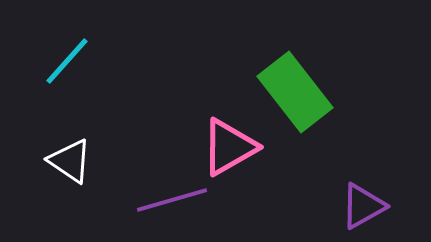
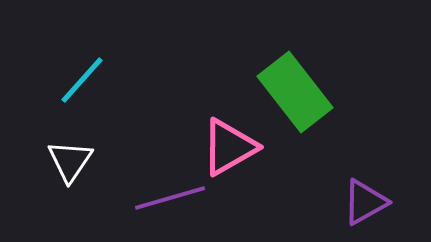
cyan line: moved 15 px right, 19 px down
white triangle: rotated 30 degrees clockwise
purple line: moved 2 px left, 2 px up
purple triangle: moved 2 px right, 4 px up
